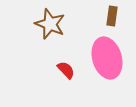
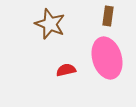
brown rectangle: moved 4 px left
red semicircle: rotated 60 degrees counterclockwise
